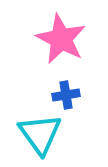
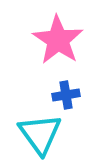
pink star: moved 3 px left, 1 px down; rotated 6 degrees clockwise
